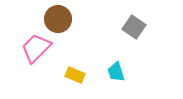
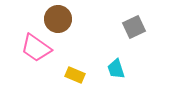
gray square: rotated 30 degrees clockwise
pink trapezoid: rotated 100 degrees counterclockwise
cyan trapezoid: moved 3 px up
